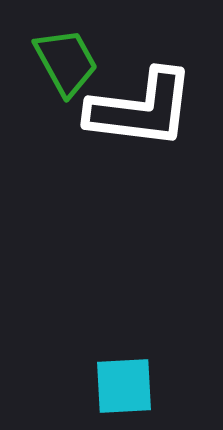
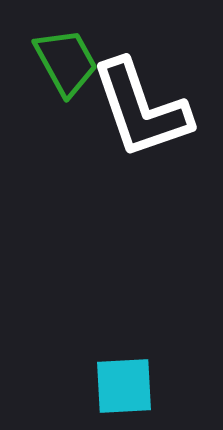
white L-shape: rotated 64 degrees clockwise
